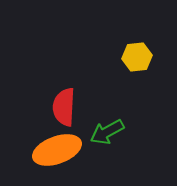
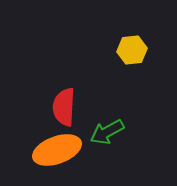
yellow hexagon: moved 5 px left, 7 px up
